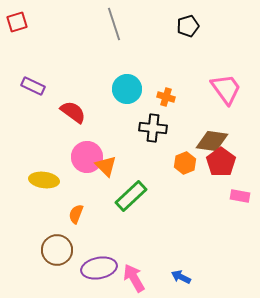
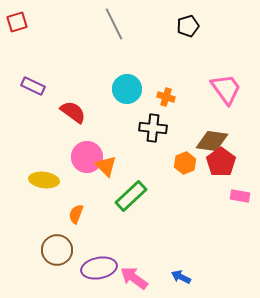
gray line: rotated 8 degrees counterclockwise
pink arrow: rotated 24 degrees counterclockwise
